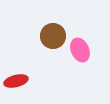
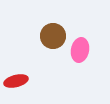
pink ellipse: rotated 35 degrees clockwise
